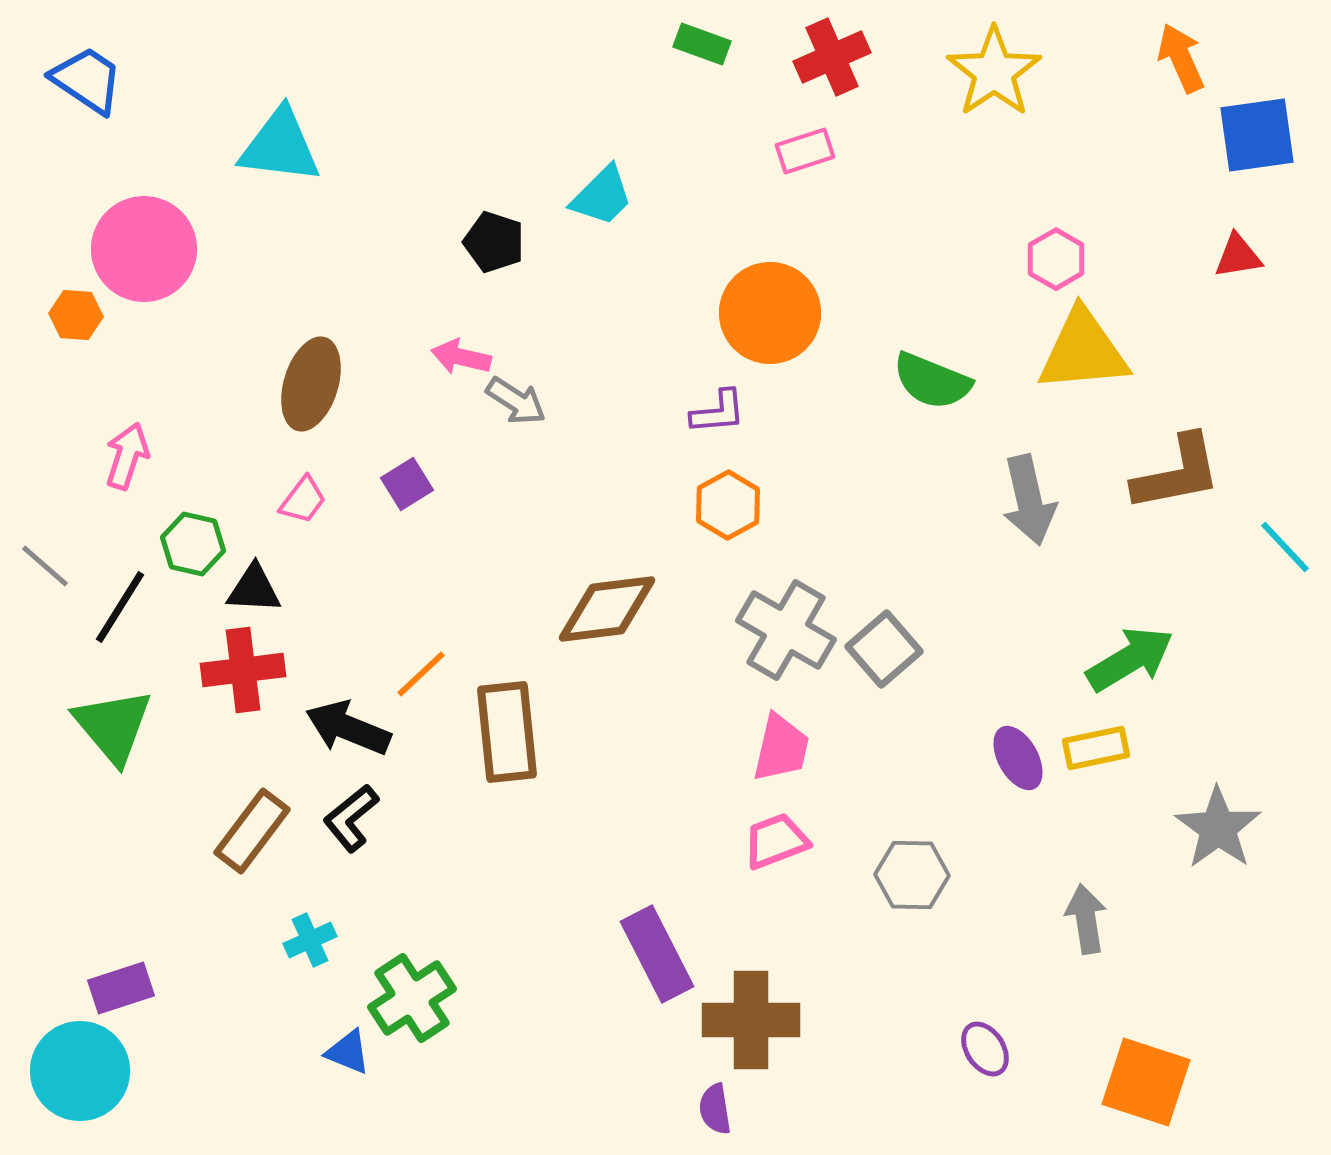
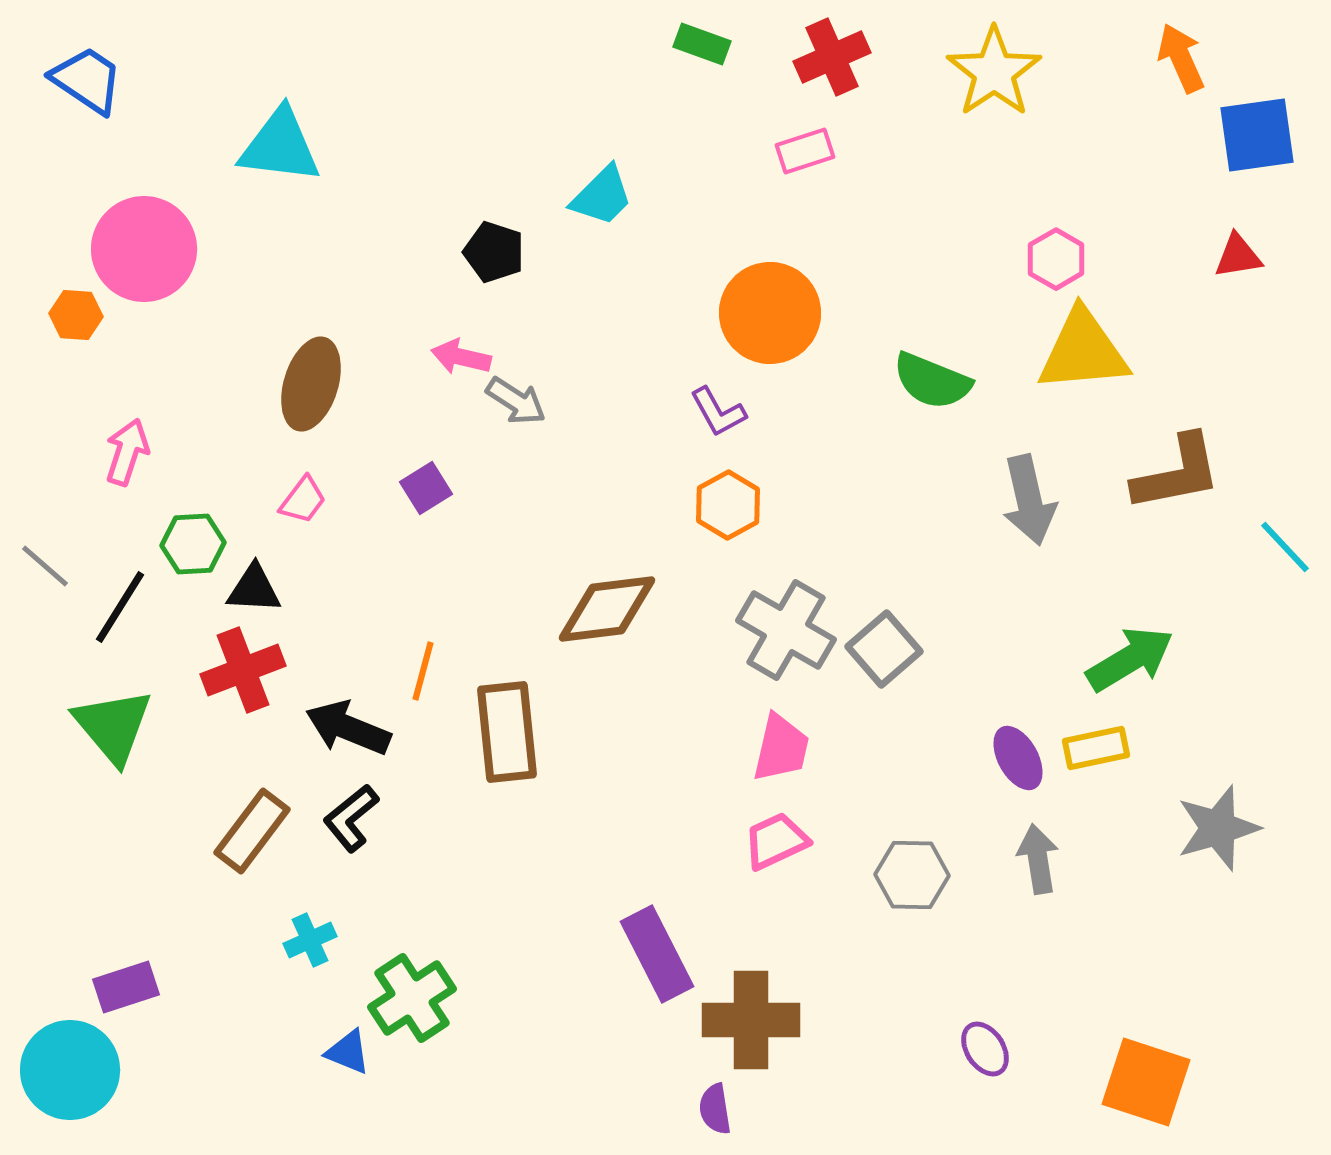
black pentagon at (494, 242): moved 10 px down
purple L-shape at (718, 412): rotated 66 degrees clockwise
pink arrow at (127, 456): moved 4 px up
purple square at (407, 484): moved 19 px right, 4 px down
green hexagon at (193, 544): rotated 16 degrees counterclockwise
red cross at (243, 670): rotated 14 degrees counterclockwise
orange line at (421, 674): moved 2 px right, 3 px up; rotated 32 degrees counterclockwise
gray star at (1218, 828): rotated 20 degrees clockwise
pink trapezoid at (776, 841): rotated 4 degrees counterclockwise
gray arrow at (1086, 919): moved 48 px left, 60 px up
purple rectangle at (121, 988): moved 5 px right, 1 px up
cyan circle at (80, 1071): moved 10 px left, 1 px up
